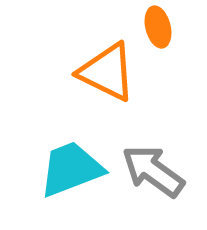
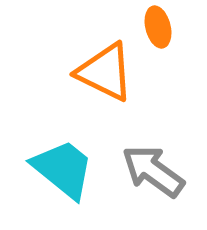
orange triangle: moved 2 px left
cyan trapezoid: moved 8 px left; rotated 60 degrees clockwise
